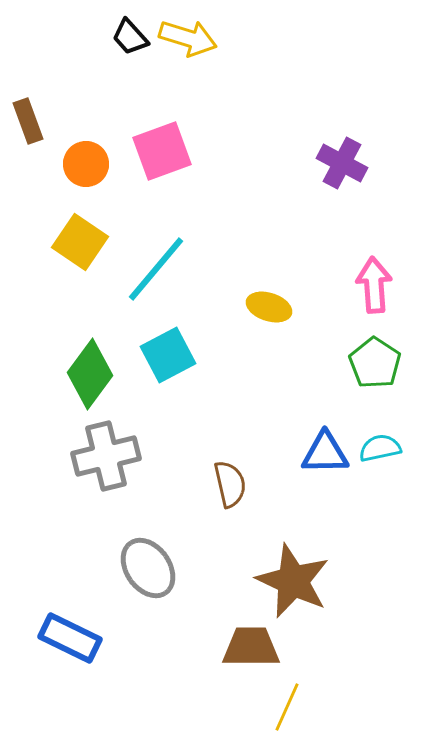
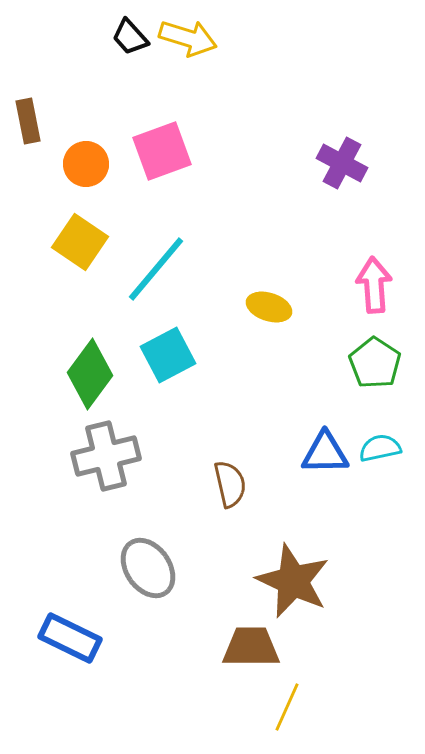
brown rectangle: rotated 9 degrees clockwise
